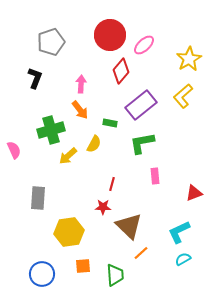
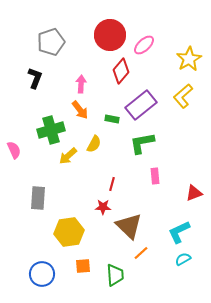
green rectangle: moved 2 px right, 4 px up
